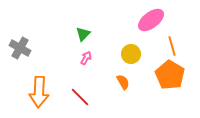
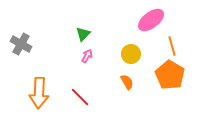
gray cross: moved 1 px right, 4 px up
pink arrow: moved 1 px right, 2 px up
orange semicircle: moved 4 px right
orange arrow: moved 1 px down
